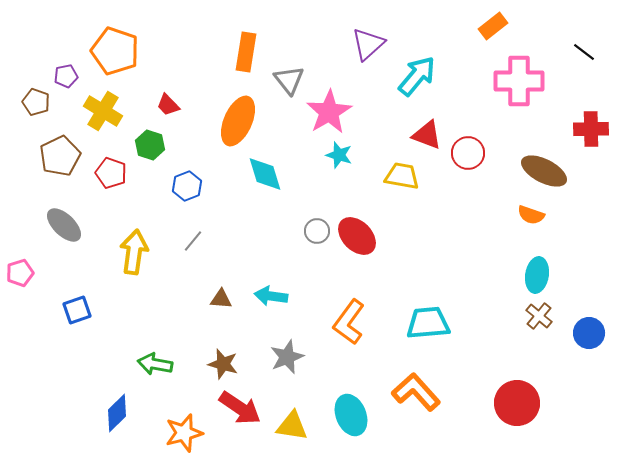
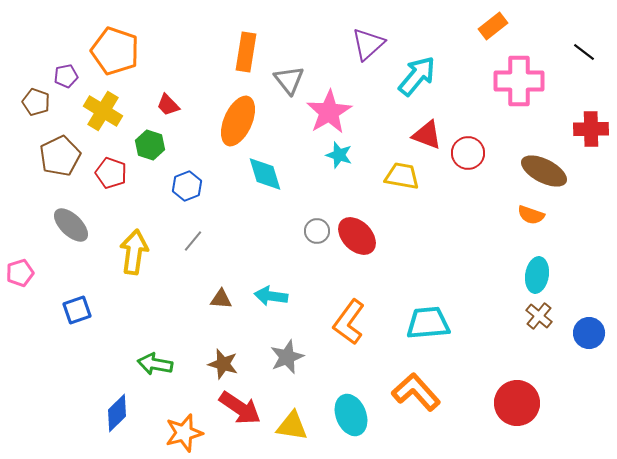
gray ellipse at (64, 225): moved 7 px right
